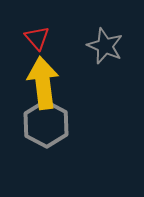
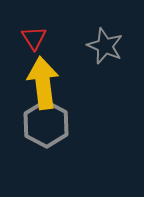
red triangle: moved 3 px left; rotated 8 degrees clockwise
